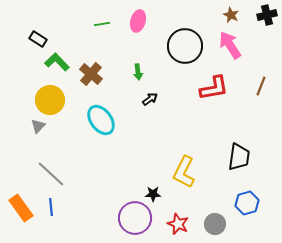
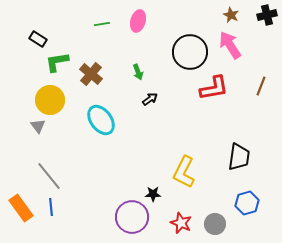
black circle: moved 5 px right, 6 px down
green L-shape: rotated 55 degrees counterclockwise
green arrow: rotated 14 degrees counterclockwise
gray triangle: rotated 21 degrees counterclockwise
gray line: moved 2 px left, 2 px down; rotated 8 degrees clockwise
purple circle: moved 3 px left, 1 px up
red star: moved 3 px right, 1 px up
